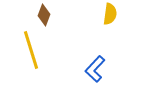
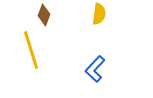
yellow semicircle: moved 11 px left
